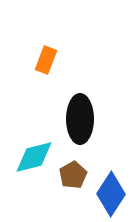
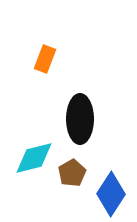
orange rectangle: moved 1 px left, 1 px up
cyan diamond: moved 1 px down
brown pentagon: moved 1 px left, 2 px up
